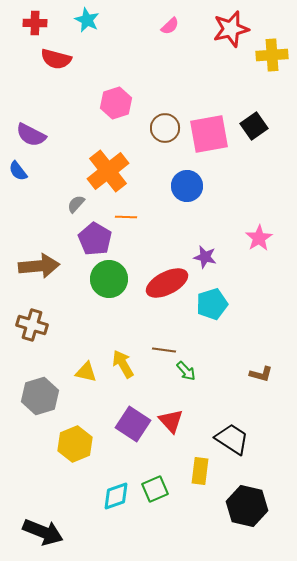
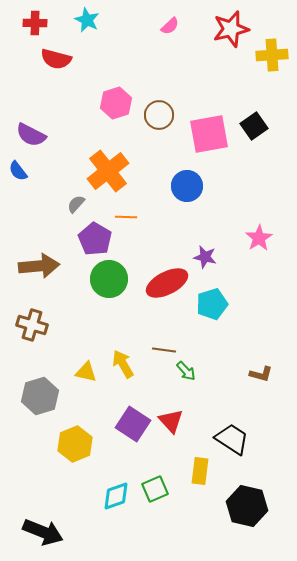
brown circle: moved 6 px left, 13 px up
